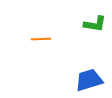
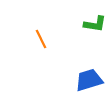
orange line: rotated 66 degrees clockwise
